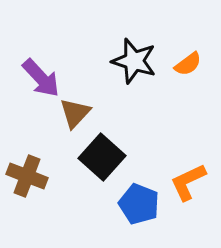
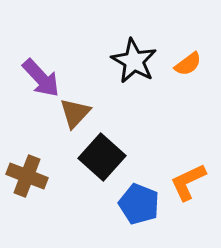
black star: rotated 12 degrees clockwise
